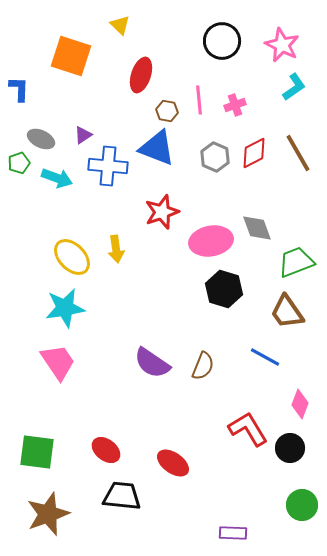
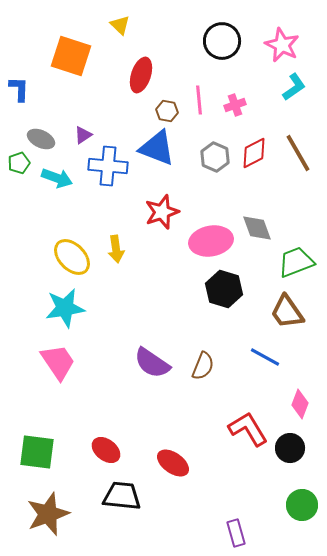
purple rectangle at (233, 533): moved 3 px right; rotated 72 degrees clockwise
